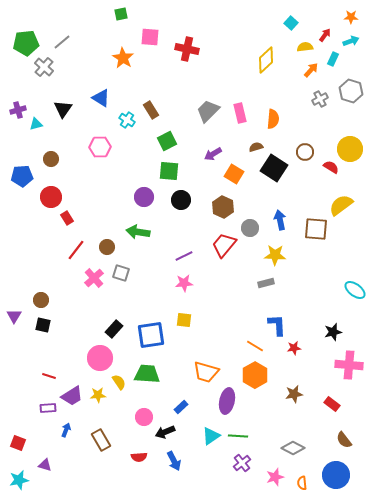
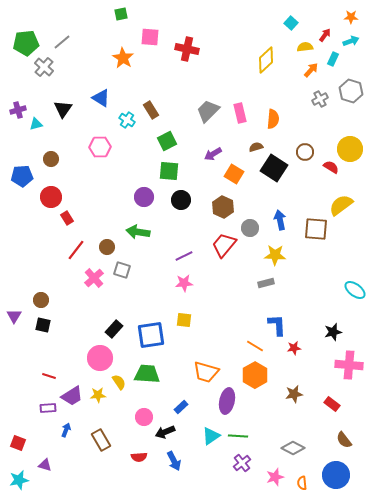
gray square at (121, 273): moved 1 px right, 3 px up
